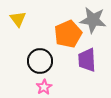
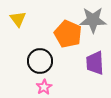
gray star: rotated 8 degrees counterclockwise
orange pentagon: rotated 24 degrees counterclockwise
purple trapezoid: moved 8 px right, 3 px down
